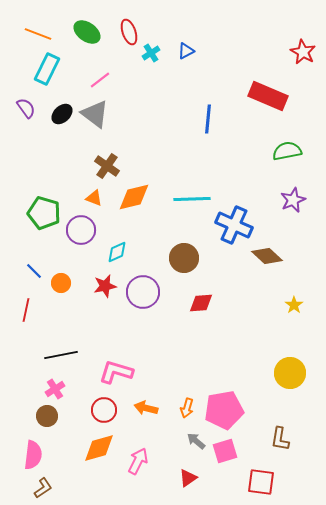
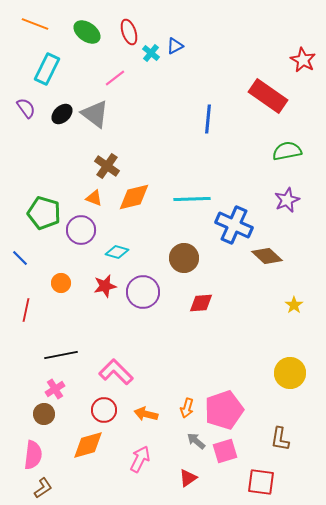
orange line at (38, 34): moved 3 px left, 10 px up
blue triangle at (186, 51): moved 11 px left, 5 px up
red star at (303, 52): moved 8 px down
cyan cross at (151, 53): rotated 18 degrees counterclockwise
pink line at (100, 80): moved 15 px right, 2 px up
red rectangle at (268, 96): rotated 12 degrees clockwise
purple star at (293, 200): moved 6 px left
cyan diamond at (117, 252): rotated 40 degrees clockwise
blue line at (34, 271): moved 14 px left, 13 px up
pink L-shape at (116, 372): rotated 28 degrees clockwise
orange arrow at (146, 408): moved 6 px down
pink pentagon at (224, 410): rotated 9 degrees counterclockwise
brown circle at (47, 416): moved 3 px left, 2 px up
orange diamond at (99, 448): moved 11 px left, 3 px up
pink arrow at (138, 461): moved 2 px right, 2 px up
